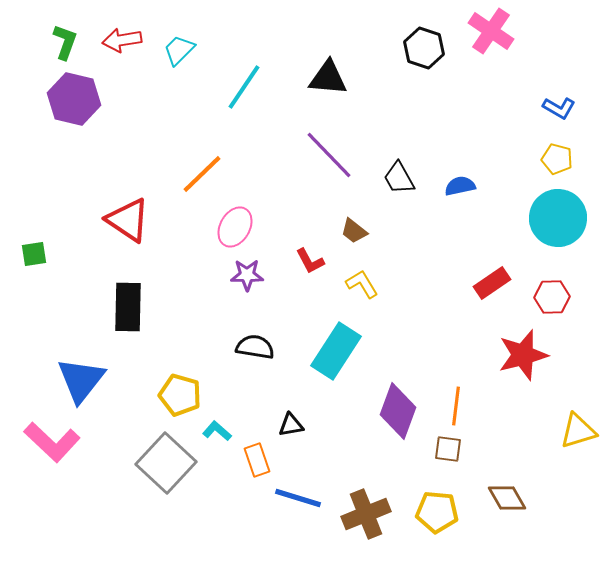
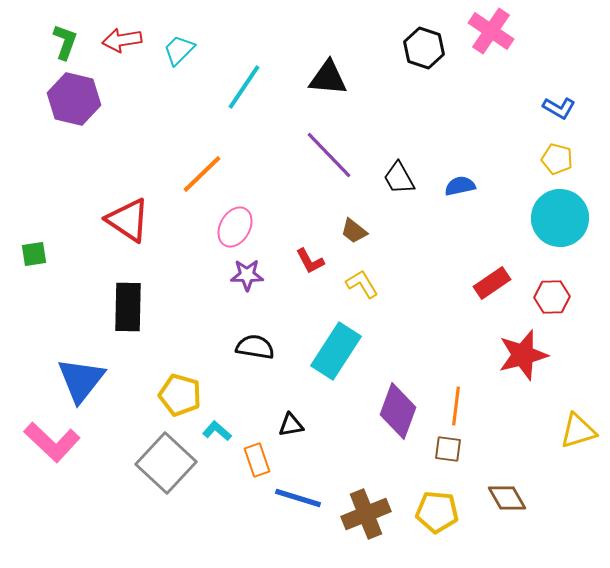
cyan circle at (558, 218): moved 2 px right
